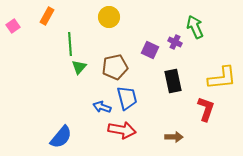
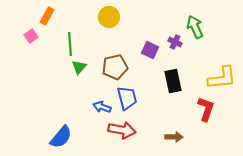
pink square: moved 18 px right, 10 px down
